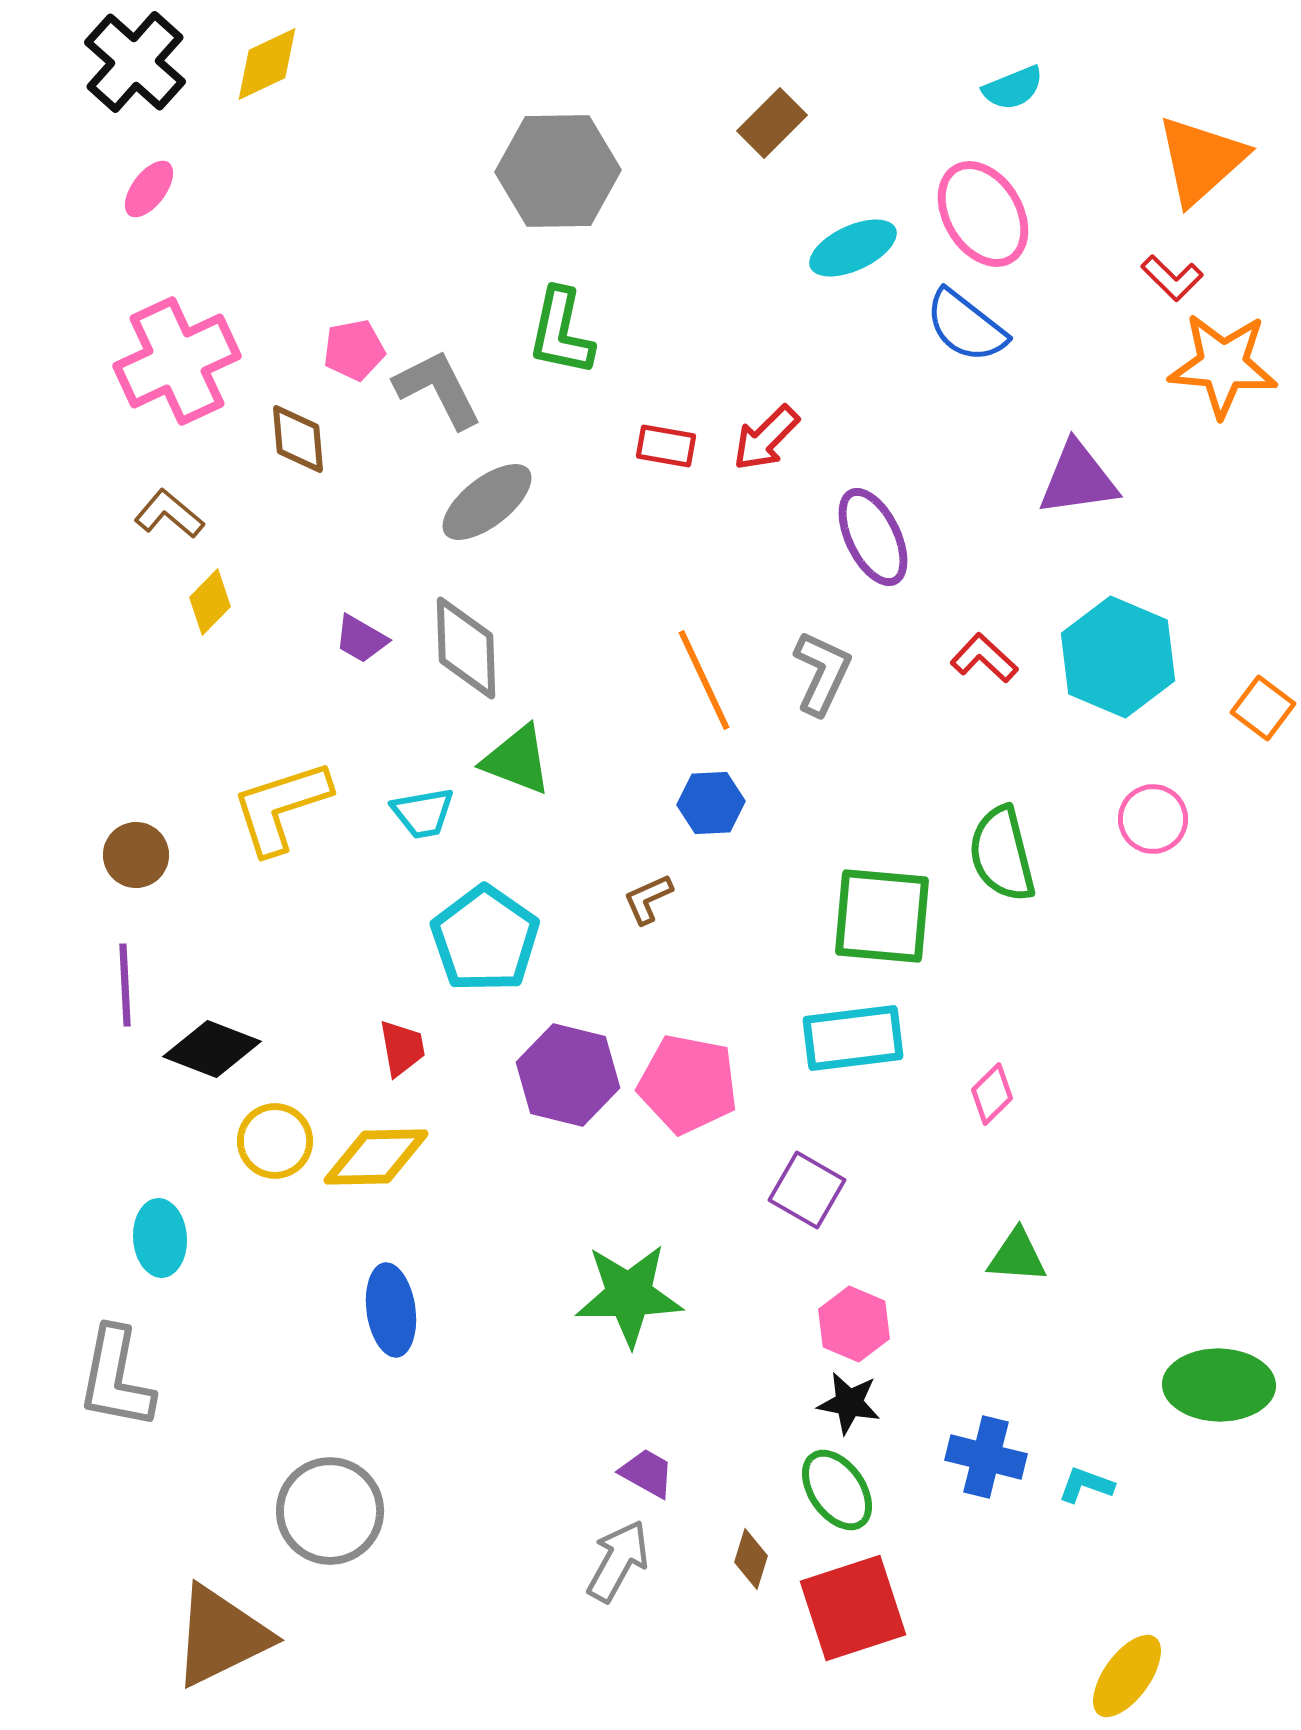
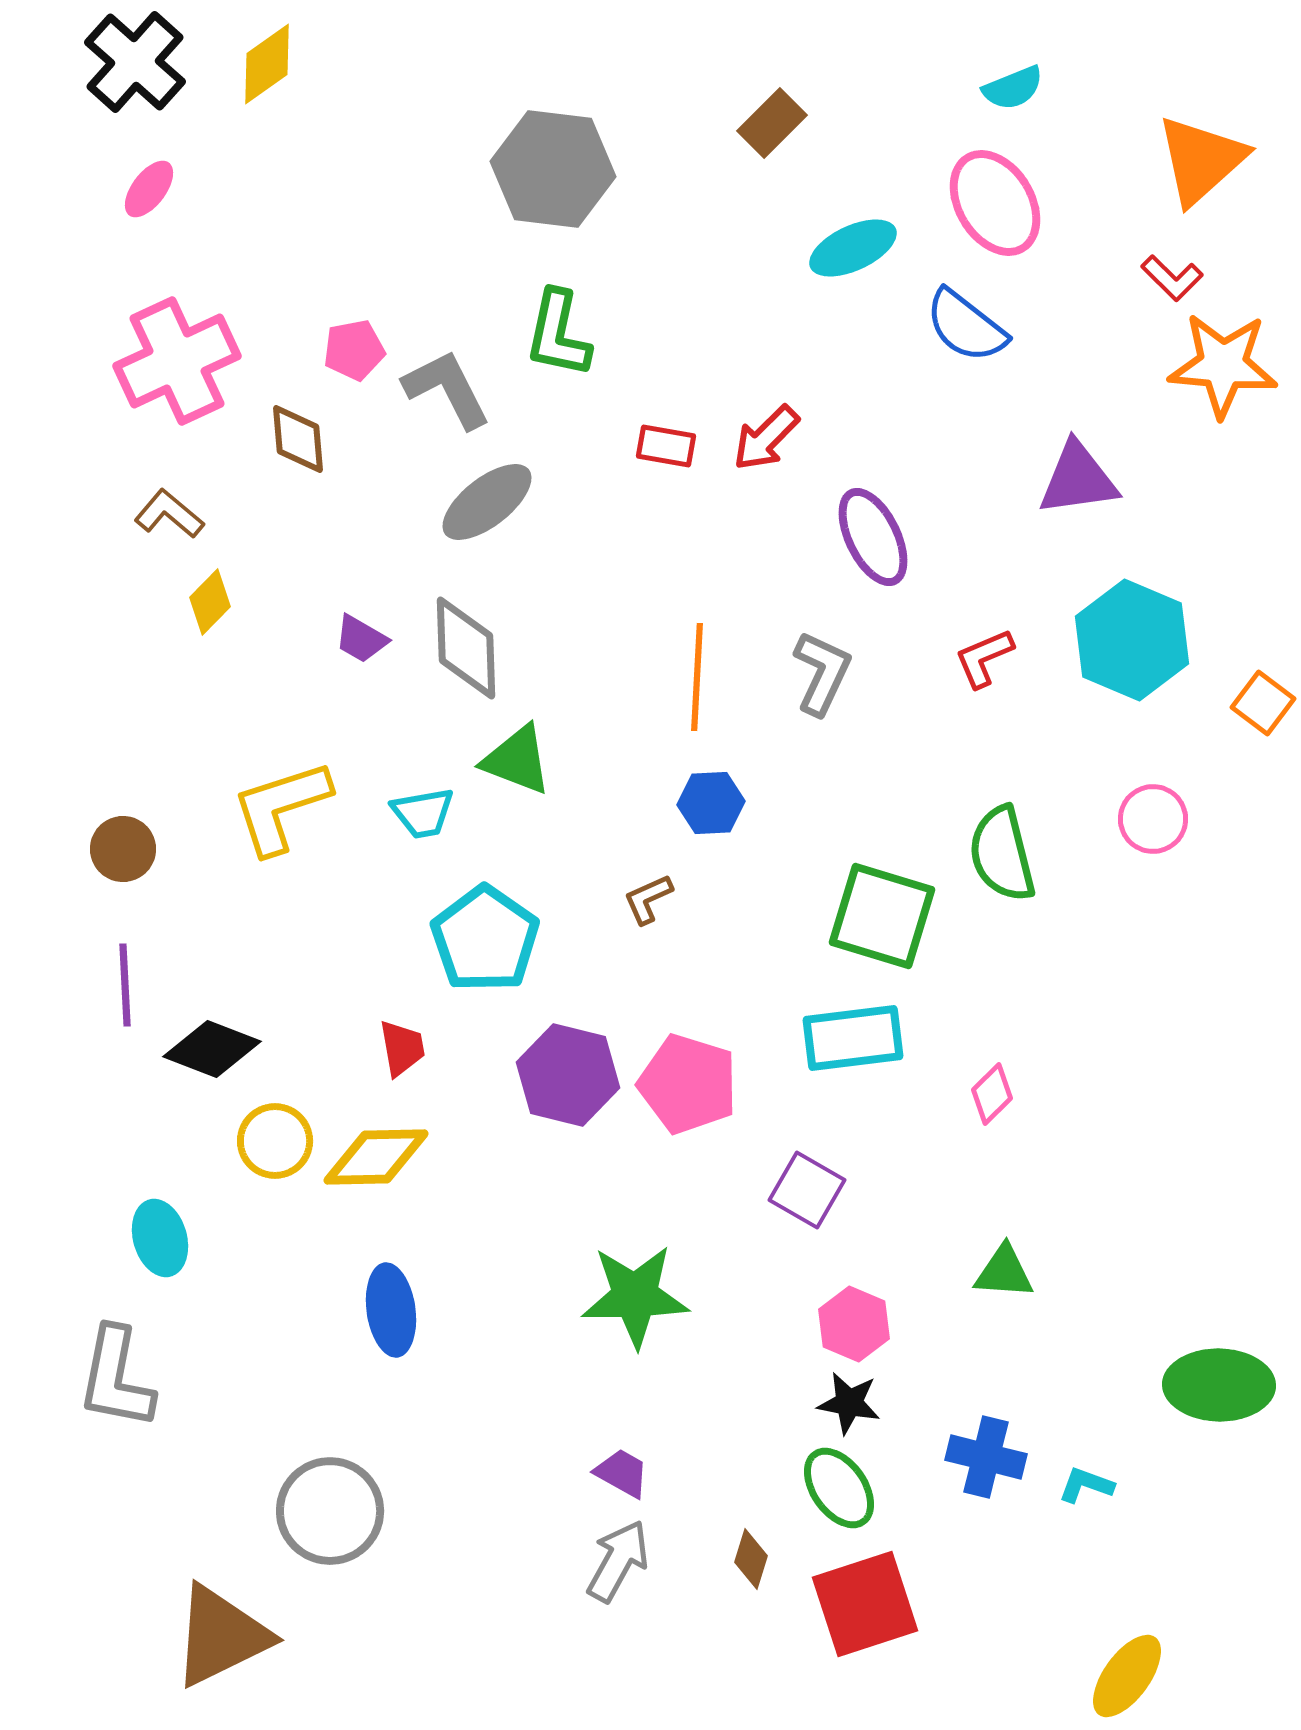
yellow diamond at (267, 64): rotated 10 degrees counterclockwise
gray hexagon at (558, 171): moved 5 px left, 2 px up; rotated 8 degrees clockwise
pink ellipse at (983, 214): moved 12 px right, 11 px up
green L-shape at (561, 332): moved 3 px left, 2 px down
gray L-shape at (438, 389): moved 9 px right
cyan hexagon at (1118, 657): moved 14 px right, 17 px up
red L-shape at (984, 658): rotated 66 degrees counterclockwise
orange line at (704, 680): moved 7 px left, 3 px up; rotated 28 degrees clockwise
orange square at (1263, 708): moved 5 px up
brown circle at (136, 855): moved 13 px left, 6 px up
green square at (882, 916): rotated 12 degrees clockwise
pink pentagon at (688, 1084): rotated 6 degrees clockwise
cyan ellipse at (160, 1238): rotated 12 degrees counterclockwise
green triangle at (1017, 1256): moved 13 px left, 16 px down
green star at (629, 1295): moved 6 px right, 1 px down
purple trapezoid at (647, 1473): moved 25 px left
green ellipse at (837, 1490): moved 2 px right, 2 px up
red square at (853, 1608): moved 12 px right, 4 px up
